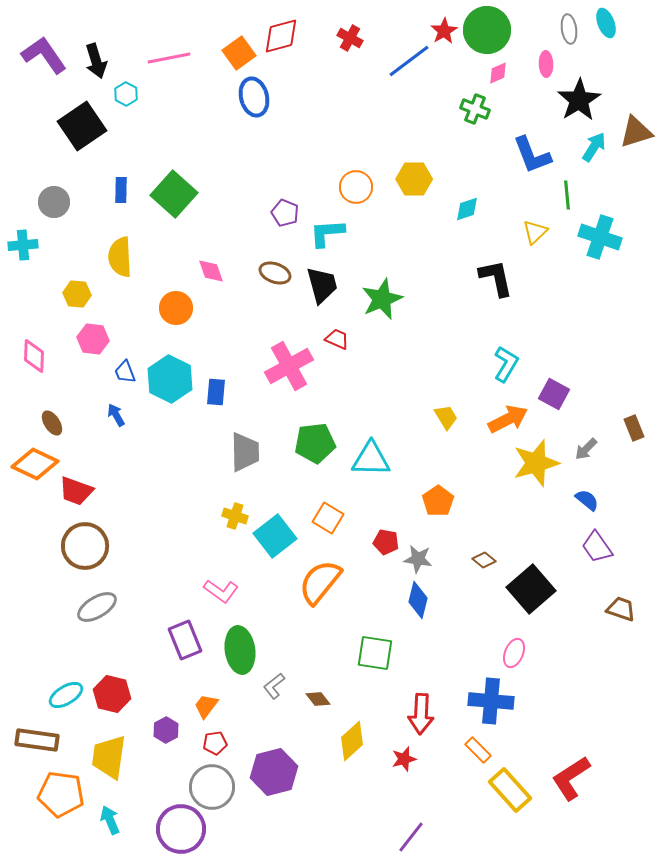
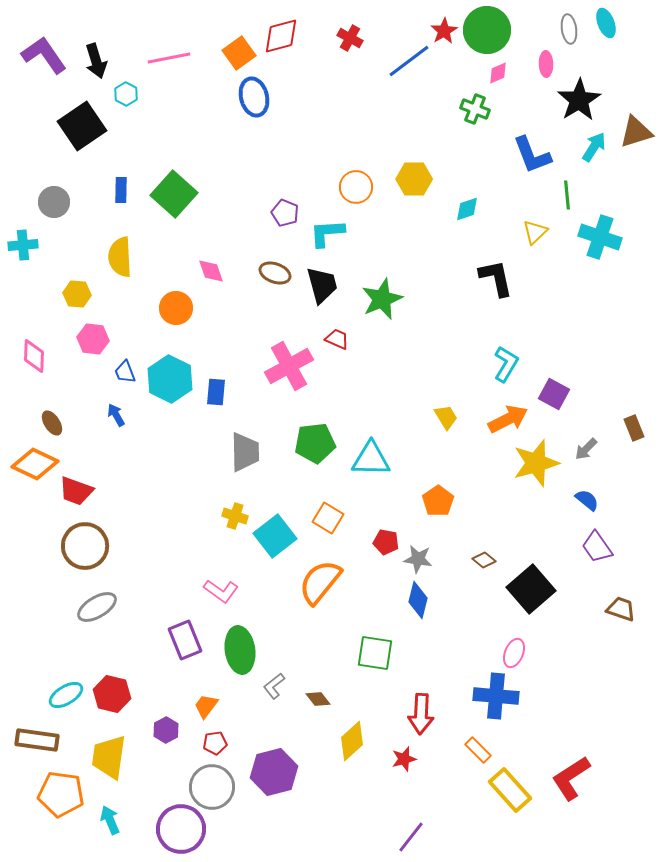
blue cross at (491, 701): moved 5 px right, 5 px up
